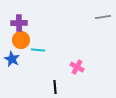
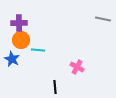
gray line: moved 2 px down; rotated 21 degrees clockwise
